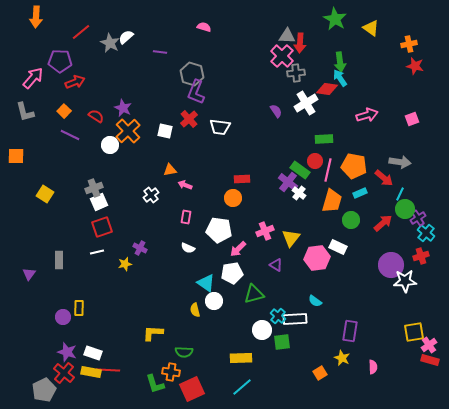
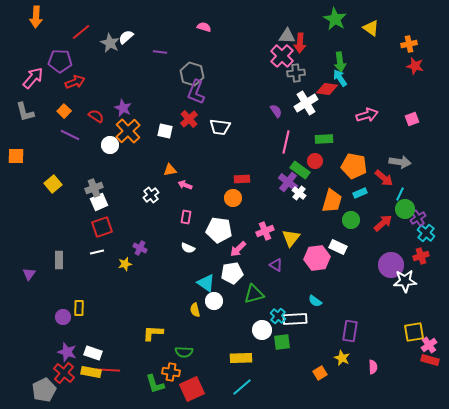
pink line at (328, 170): moved 42 px left, 28 px up
yellow square at (45, 194): moved 8 px right, 10 px up; rotated 18 degrees clockwise
